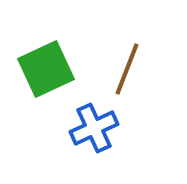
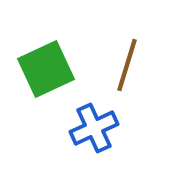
brown line: moved 4 px up; rotated 4 degrees counterclockwise
